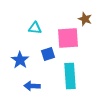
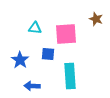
brown star: moved 11 px right
pink square: moved 2 px left, 4 px up
blue square: rotated 24 degrees clockwise
